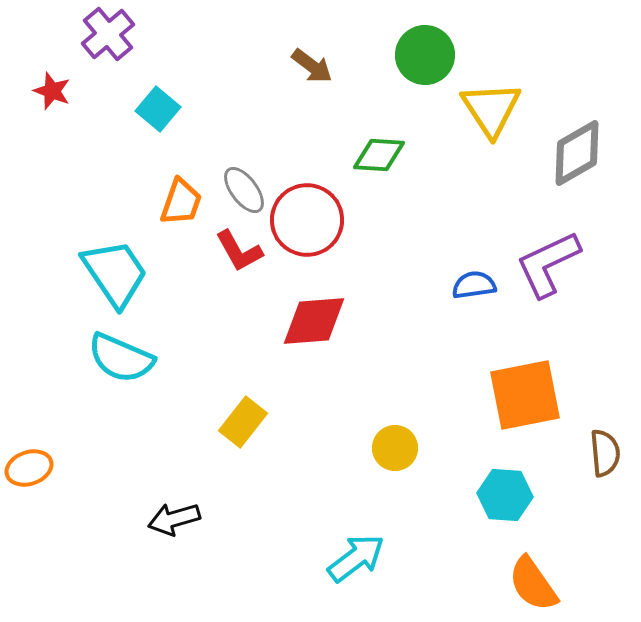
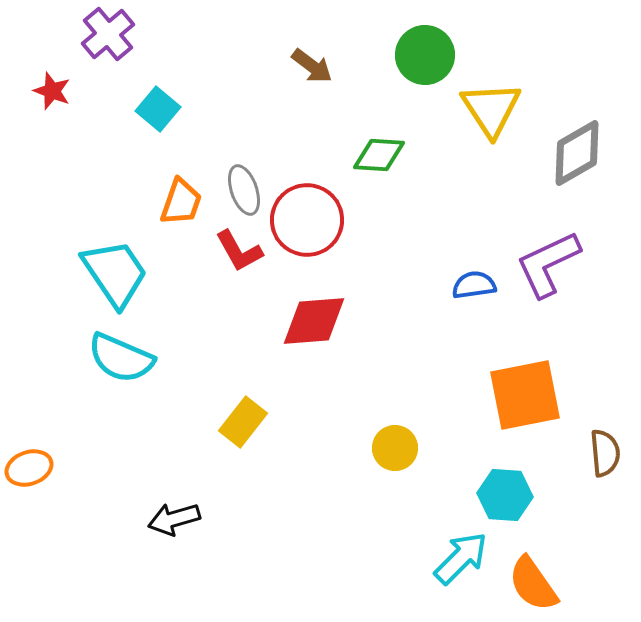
gray ellipse: rotated 18 degrees clockwise
cyan arrow: moved 105 px right; rotated 8 degrees counterclockwise
